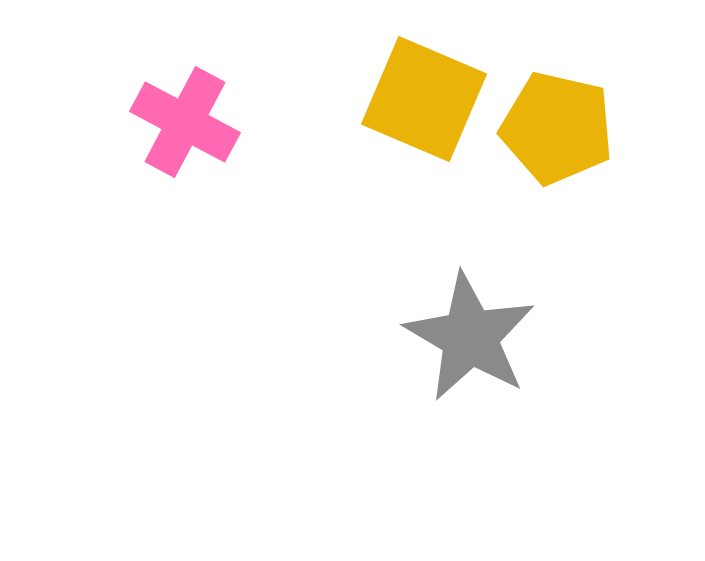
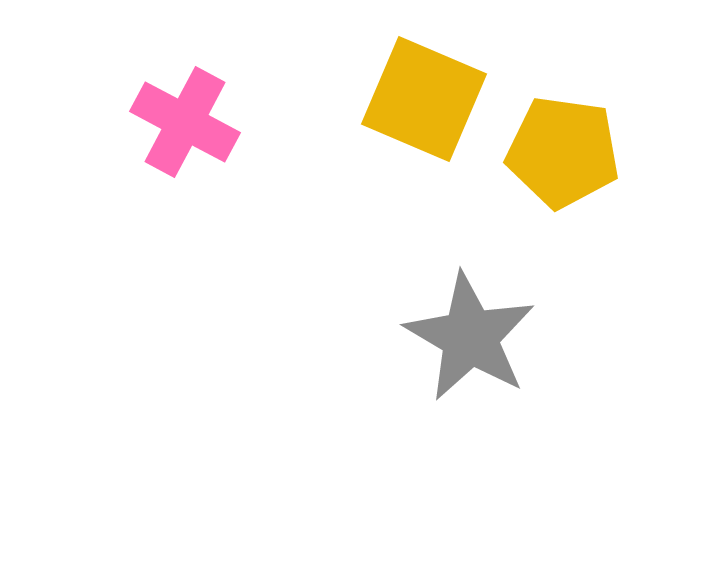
yellow pentagon: moved 6 px right, 24 px down; rotated 5 degrees counterclockwise
